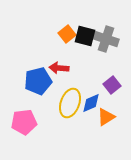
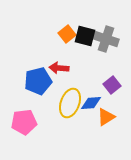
blue diamond: rotated 20 degrees clockwise
